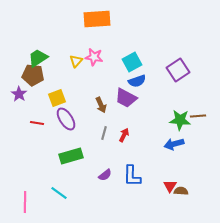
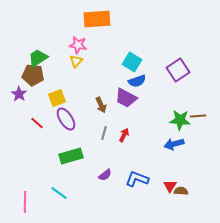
pink star: moved 16 px left, 12 px up
cyan square: rotated 30 degrees counterclockwise
red line: rotated 32 degrees clockwise
blue L-shape: moved 5 px right, 3 px down; rotated 110 degrees clockwise
